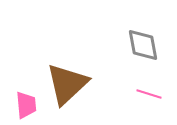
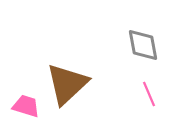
pink line: rotated 50 degrees clockwise
pink trapezoid: moved 1 px down; rotated 68 degrees counterclockwise
